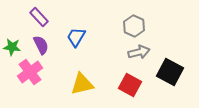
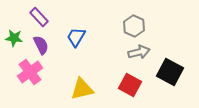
green star: moved 2 px right, 9 px up
yellow triangle: moved 5 px down
